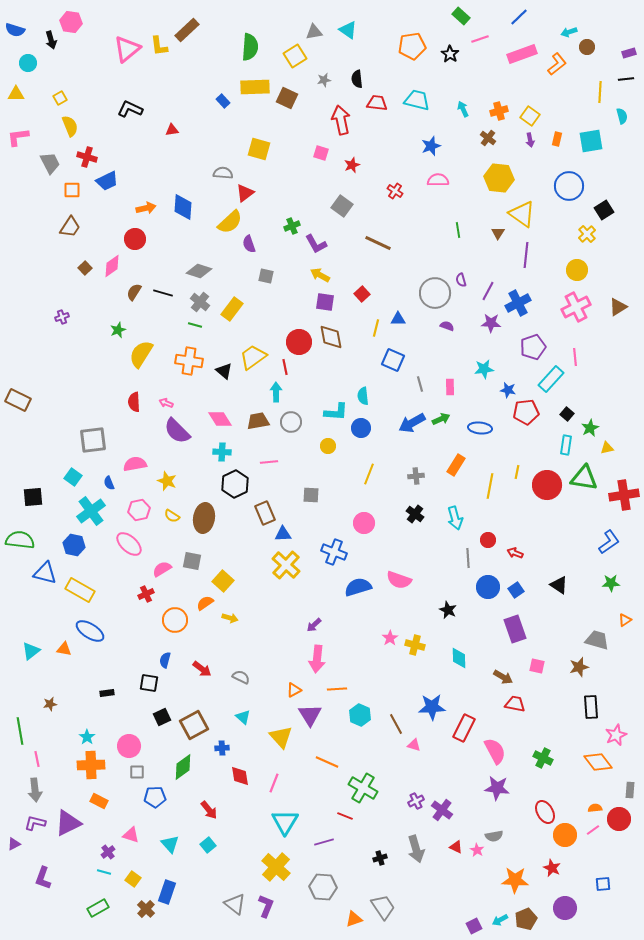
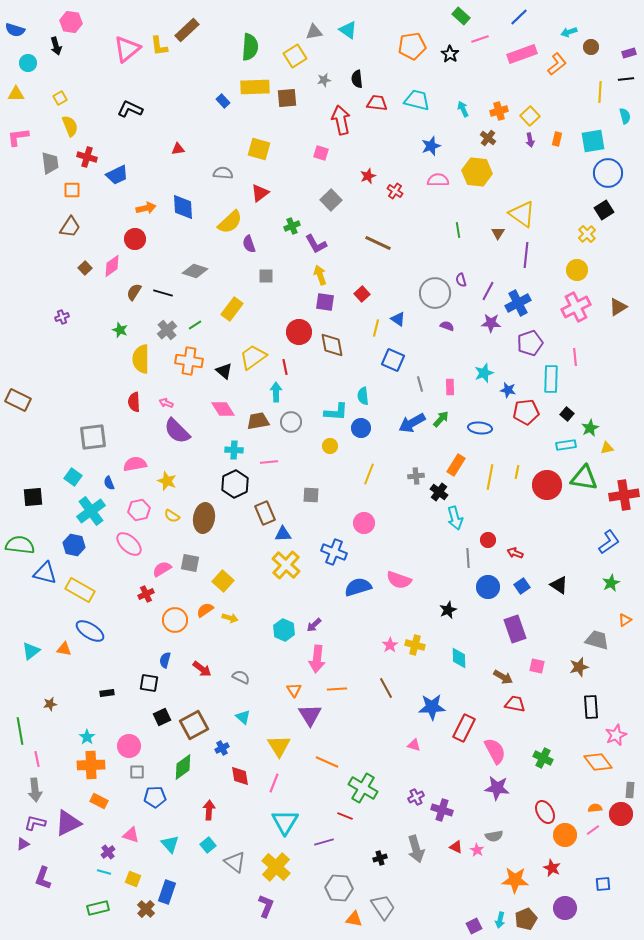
black arrow at (51, 40): moved 5 px right, 6 px down
brown circle at (587, 47): moved 4 px right
brown square at (287, 98): rotated 30 degrees counterclockwise
yellow square at (530, 116): rotated 12 degrees clockwise
cyan semicircle at (622, 116): moved 3 px right
red triangle at (172, 130): moved 6 px right, 19 px down
cyan square at (591, 141): moved 2 px right
gray trapezoid at (50, 163): rotated 20 degrees clockwise
red star at (352, 165): moved 16 px right, 11 px down
yellow hexagon at (499, 178): moved 22 px left, 6 px up
blue trapezoid at (107, 181): moved 10 px right, 6 px up
blue circle at (569, 186): moved 39 px right, 13 px up
red triangle at (245, 193): moved 15 px right
gray square at (342, 206): moved 11 px left, 6 px up; rotated 10 degrees clockwise
blue diamond at (183, 207): rotated 8 degrees counterclockwise
gray diamond at (199, 271): moved 4 px left
yellow arrow at (320, 275): rotated 42 degrees clockwise
gray square at (266, 276): rotated 14 degrees counterclockwise
gray cross at (200, 302): moved 33 px left, 28 px down; rotated 12 degrees clockwise
blue triangle at (398, 319): rotated 35 degrees clockwise
green line at (195, 325): rotated 48 degrees counterclockwise
green star at (118, 330): moved 2 px right; rotated 28 degrees counterclockwise
brown diamond at (331, 337): moved 1 px right, 8 px down
red circle at (299, 342): moved 10 px up
purple pentagon at (533, 347): moved 3 px left, 4 px up
yellow semicircle at (141, 354): moved 5 px down; rotated 32 degrees counterclockwise
cyan star at (484, 369): moved 4 px down; rotated 12 degrees counterclockwise
cyan rectangle at (551, 379): rotated 40 degrees counterclockwise
pink diamond at (220, 419): moved 3 px right, 10 px up
green arrow at (441, 419): rotated 24 degrees counterclockwise
gray square at (93, 440): moved 3 px up
cyan rectangle at (566, 445): rotated 72 degrees clockwise
yellow circle at (328, 446): moved 2 px right
cyan cross at (222, 452): moved 12 px right, 2 px up
yellow line at (490, 486): moved 9 px up
black cross at (415, 514): moved 24 px right, 22 px up
green semicircle at (20, 540): moved 5 px down
gray square at (192, 561): moved 2 px left, 2 px down
green star at (611, 583): rotated 24 degrees counterclockwise
blue square at (516, 590): moved 6 px right, 4 px up
orange semicircle at (205, 603): moved 7 px down
black star at (448, 610): rotated 24 degrees clockwise
pink star at (390, 638): moved 7 px down
orange triangle at (294, 690): rotated 35 degrees counterclockwise
cyan hexagon at (360, 715): moved 76 px left, 85 px up
brown line at (396, 724): moved 10 px left, 36 px up
yellow triangle at (281, 737): moved 2 px left, 9 px down; rotated 10 degrees clockwise
blue cross at (222, 748): rotated 24 degrees counterclockwise
purple cross at (416, 801): moved 4 px up
red arrow at (209, 810): rotated 138 degrees counterclockwise
purple cross at (442, 810): rotated 20 degrees counterclockwise
red circle at (619, 819): moved 2 px right, 5 px up
purple triangle at (14, 844): moved 9 px right
yellow square at (133, 879): rotated 14 degrees counterclockwise
gray hexagon at (323, 887): moved 16 px right, 1 px down
gray triangle at (235, 904): moved 42 px up
green rectangle at (98, 908): rotated 15 degrees clockwise
orange triangle at (354, 919): rotated 30 degrees clockwise
cyan arrow at (500, 920): rotated 49 degrees counterclockwise
